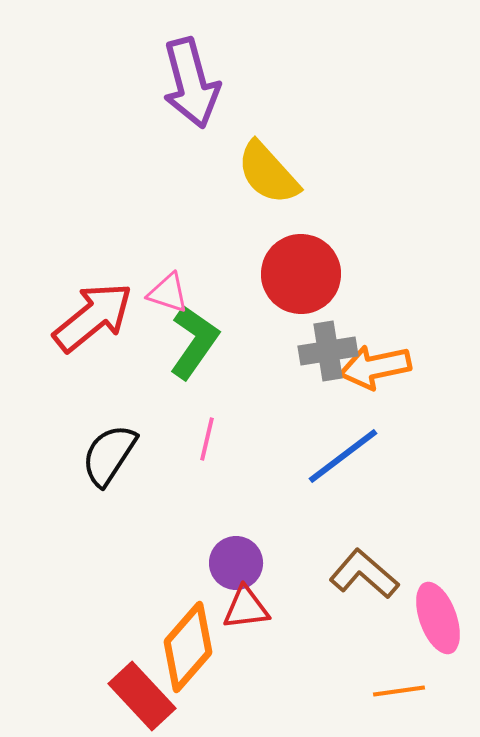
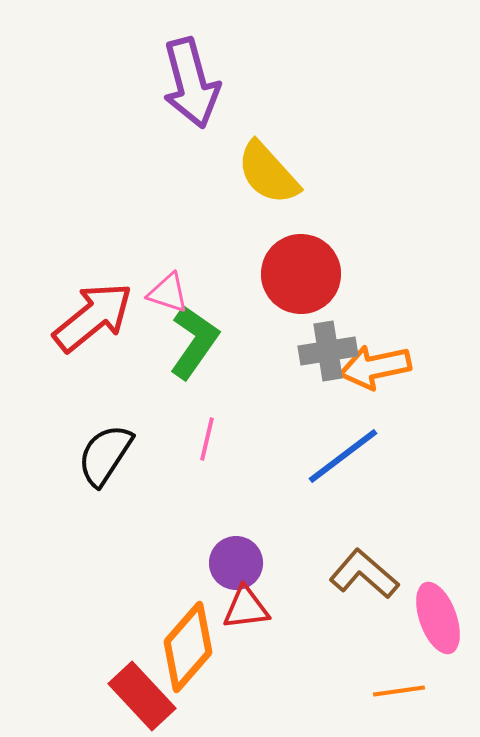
black semicircle: moved 4 px left
